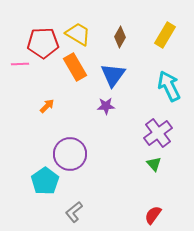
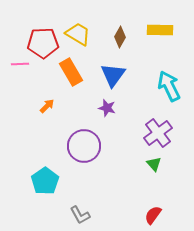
yellow rectangle: moved 5 px left, 5 px up; rotated 60 degrees clockwise
orange rectangle: moved 4 px left, 5 px down
purple star: moved 1 px right, 2 px down; rotated 18 degrees clockwise
purple circle: moved 14 px right, 8 px up
gray L-shape: moved 6 px right, 3 px down; rotated 80 degrees counterclockwise
